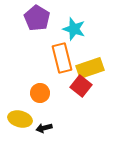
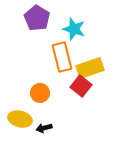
orange rectangle: moved 1 px up
